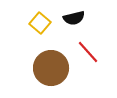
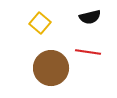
black semicircle: moved 16 px right, 1 px up
red line: rotated 40 degrees counterclockwise
